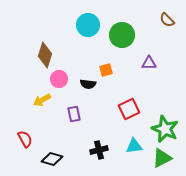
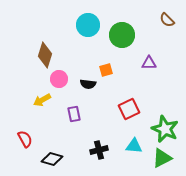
cyan triangle: rotated 12 degrees clockwise
